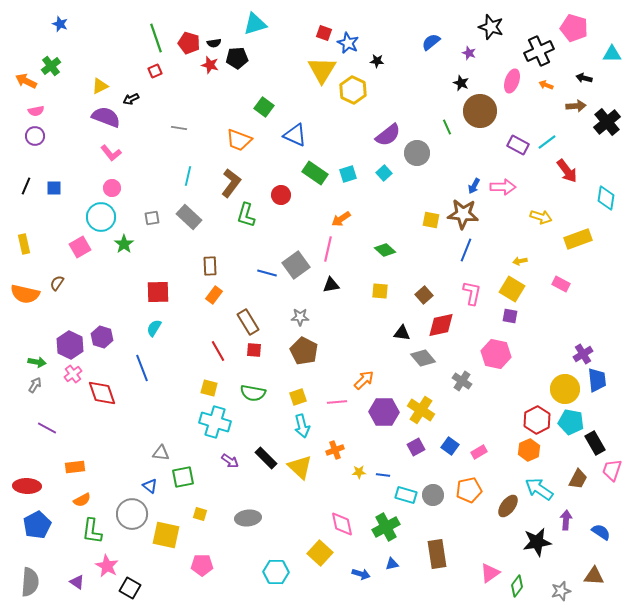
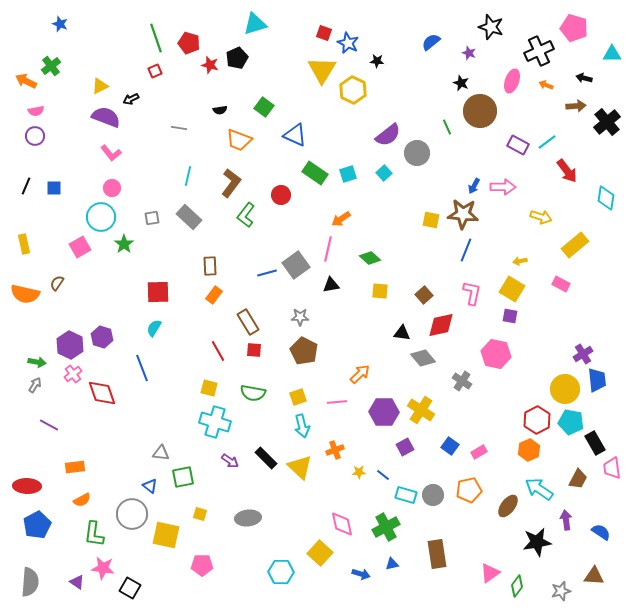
black semicircle at (214, 43): moved 6 px right, 67 px down
black pentagon at (237, 58): rotated 20 degrees counterclockwise
green L-shape at (246, 215): rotated 20 degrees clockwise
yellow rectangle at (578, 239): moved 3 px left, 6 px down; rotated 20 degrees counterclockwise
green diamond at (385, 250): moved 15 px left, 8 px down
blue line at (267, 273): rotated 30 degrees counterclockwise
orange arrow at (364, 380): moved 4 px left, 6 px up
purple line at (47, 428): moved 2 px right, 3 px up
purple square at (416, 447): moved 11 px left
pink trapezoid at (612, 470): moved 2 px up; rotated 25 degrees counterclockwise
blue line at (383, 475): rotated 32 degrees clockwise
purple arrow at (566, 520): rotated 12 degrees counterclockwise
green L-shape at (92, 531): moved 2 px right, 3 px down
pink star at (107, 566): moved 4 px left, 2 px down; rotated 20 degrees counterclockwise
cyan hexagon at (276, 572): moved 5 px right
